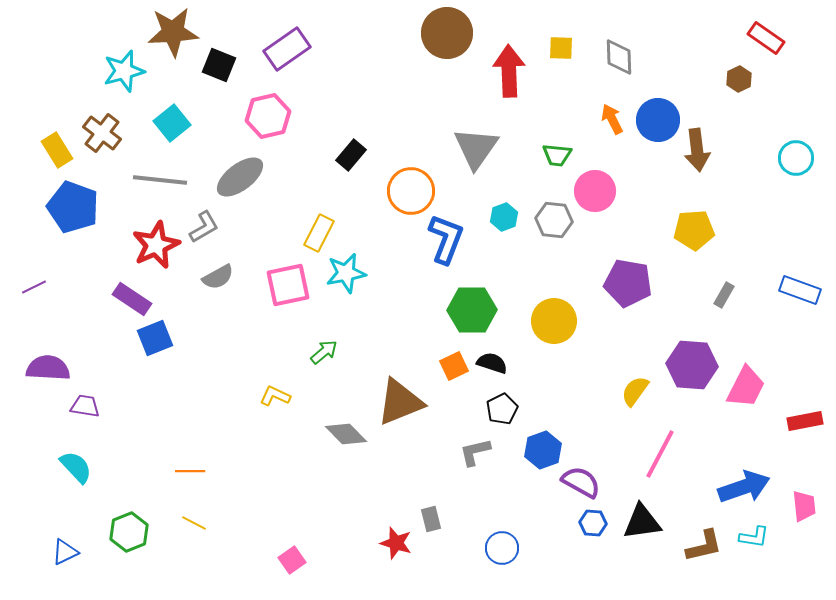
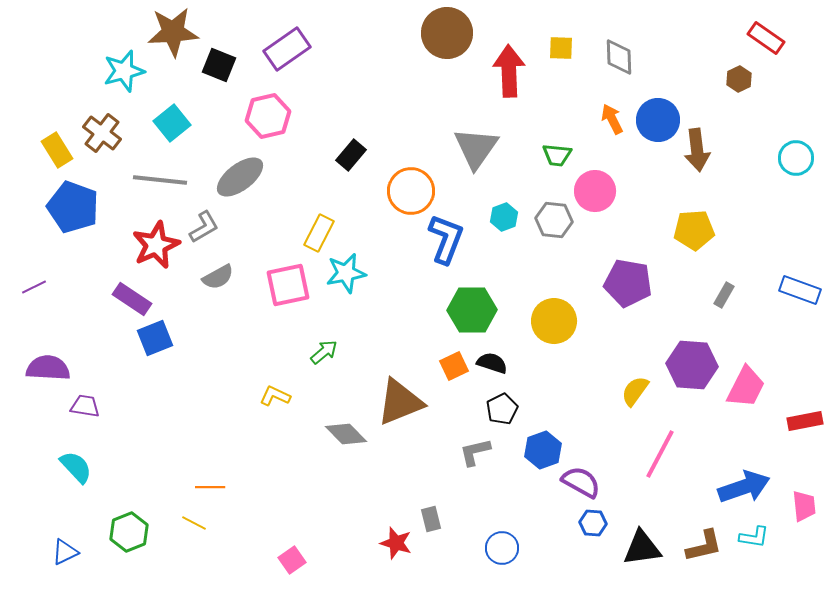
orange line at (190, 471): moved 20 px right, 16 px down
black triangle at (642, 522): moved 26 px down
